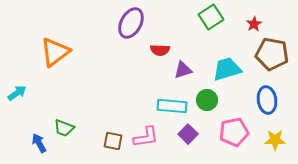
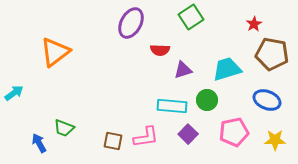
green square: moved 20 px left
cyan arrow: moved 3 px left
blue ellipse: rotated 60 degrees counterclockwise
